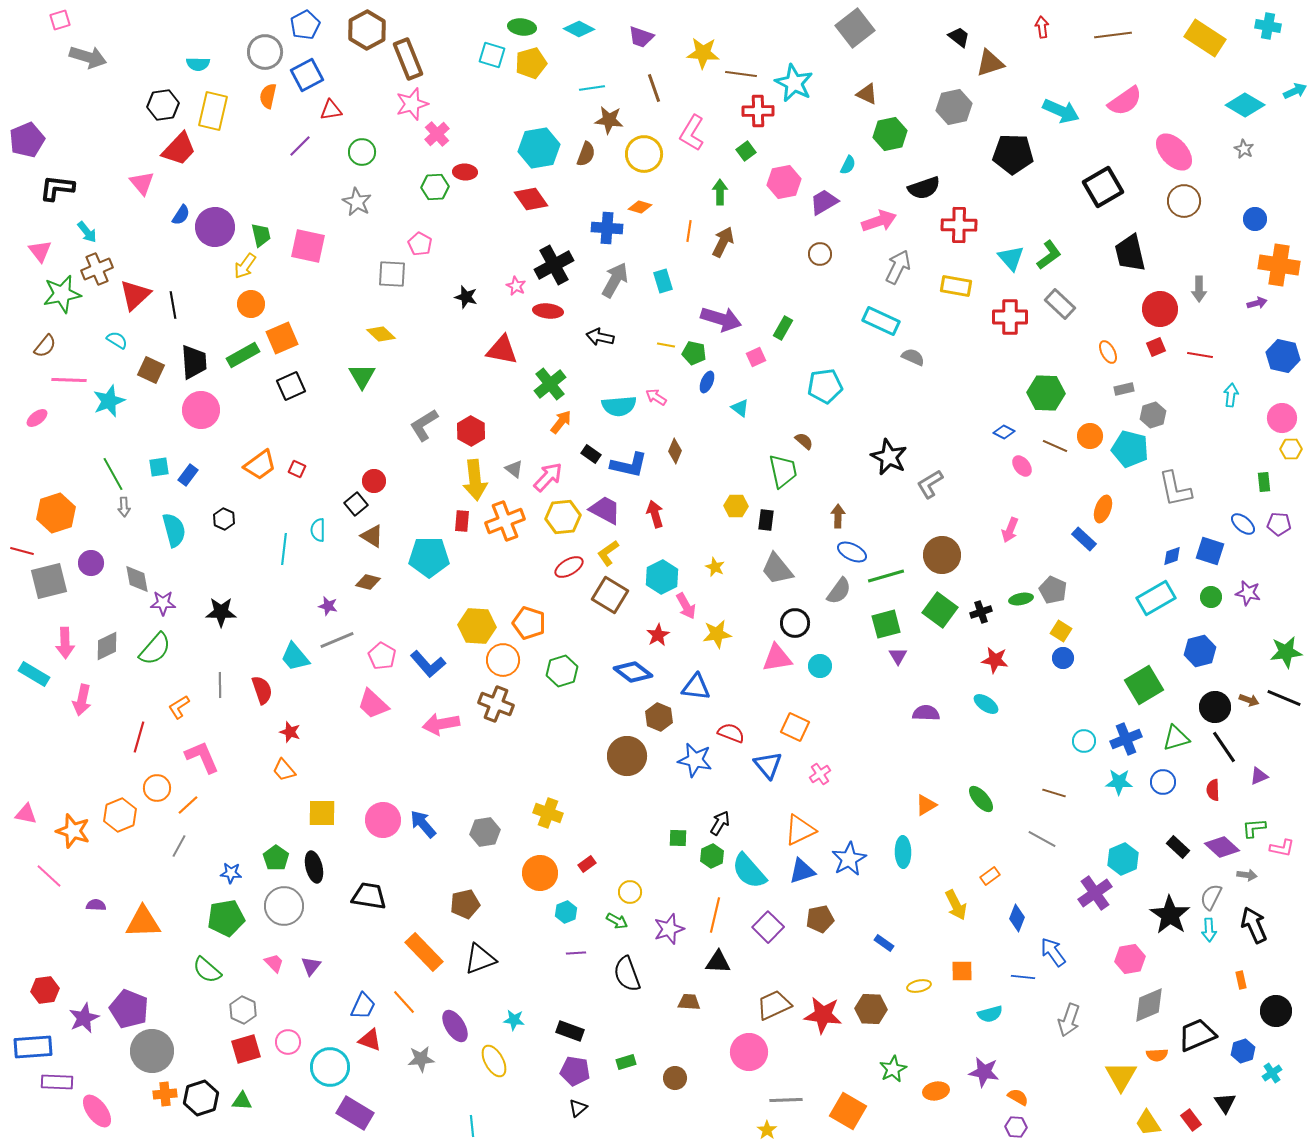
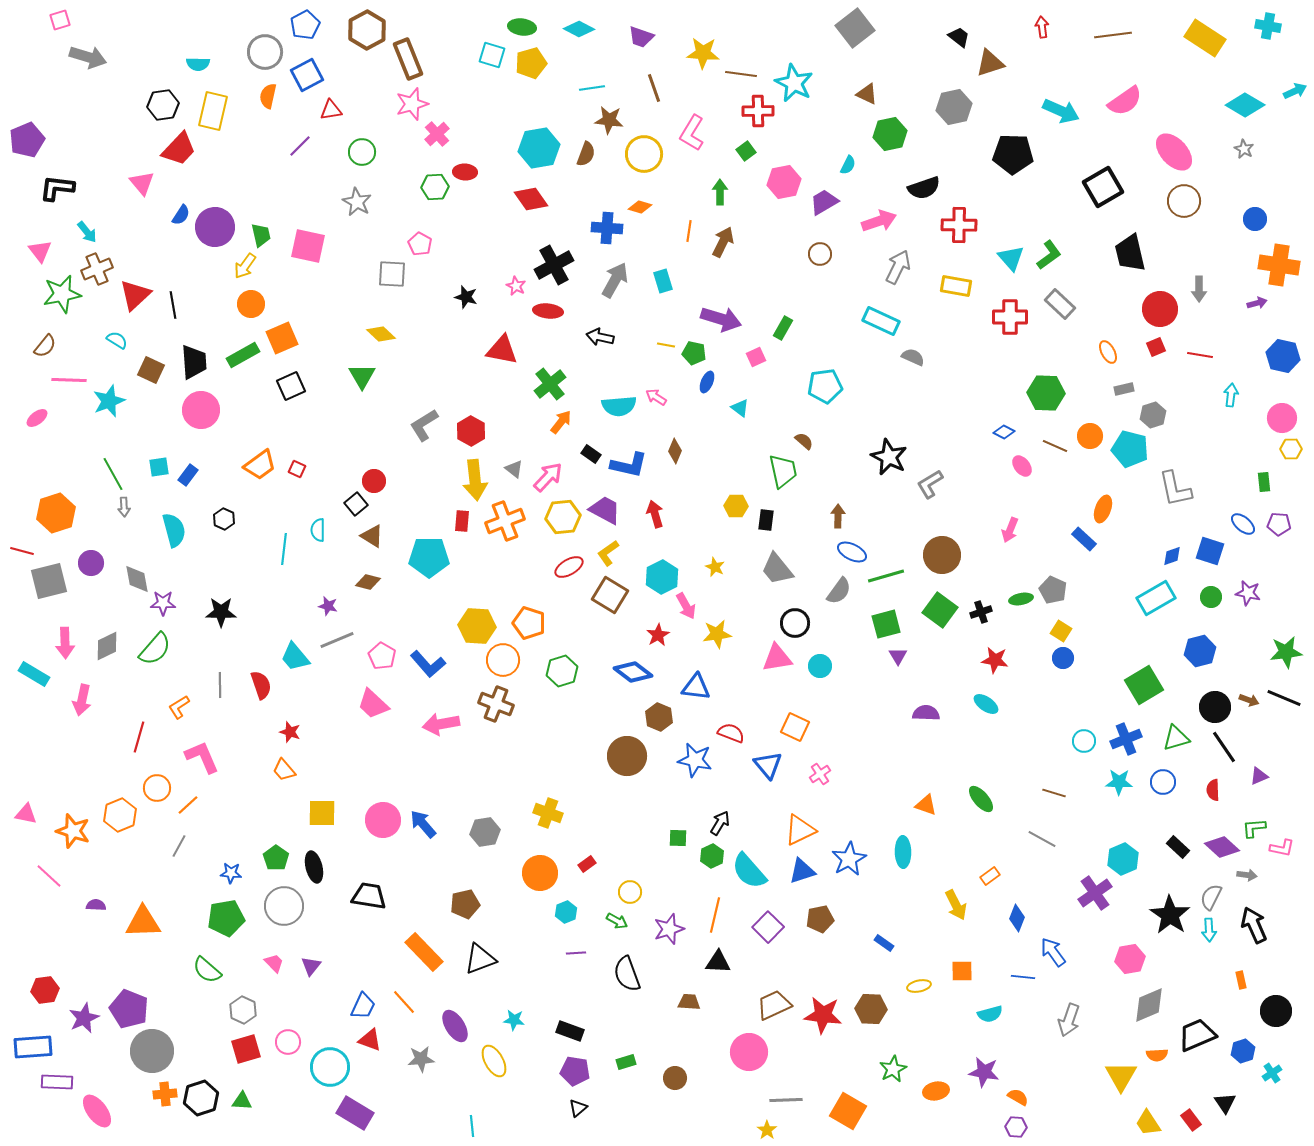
red semicircle at (262, 690): moved 1 px left, 5 px up
orange triangle at (926, 805): rotated 50 degrees clockwise
